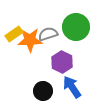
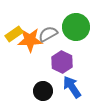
gray semicircle: rotated 12 degrees counterclockwise
